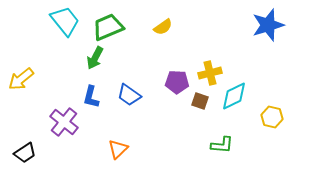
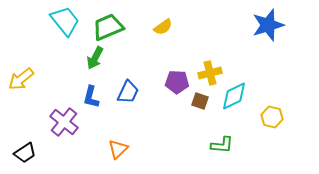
blue trapezoid: moved 1 px left, 3 px up; rotated 100 degrees counterclockwise
